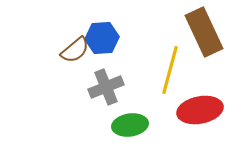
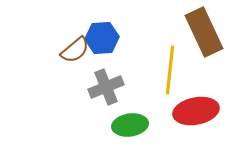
yellow line: rotated 9 degrees counterclockwise
red ellipse: moved 4 px left, 1 px down
